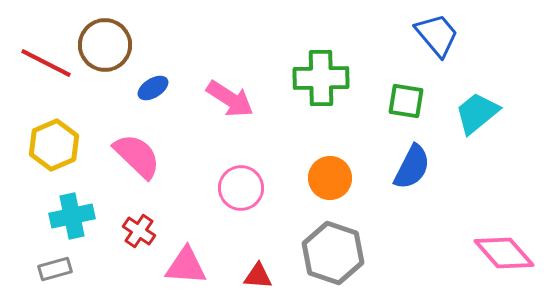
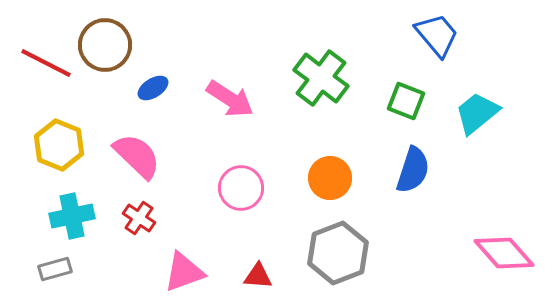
green cross: rotated 38 degrees clockwise
green square: rotated 12 degrees clockwise
yellow hexagon: moved 5 px right; rotated 15 degrees counterclockwise
blue semicircle: moved 1 px right, 3 px down; rotated 9 degrees counterclockwise
red cross: moved 13 px up
gray hexagon: moved 5 px right; rotated 20 degrees clockwise
pink triangle: moved 2 px left, 6 px down; rotated 24 degrees counterclockwise
